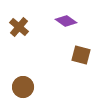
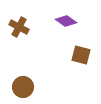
brown cross: rotated 12 degrees counterclockwise
